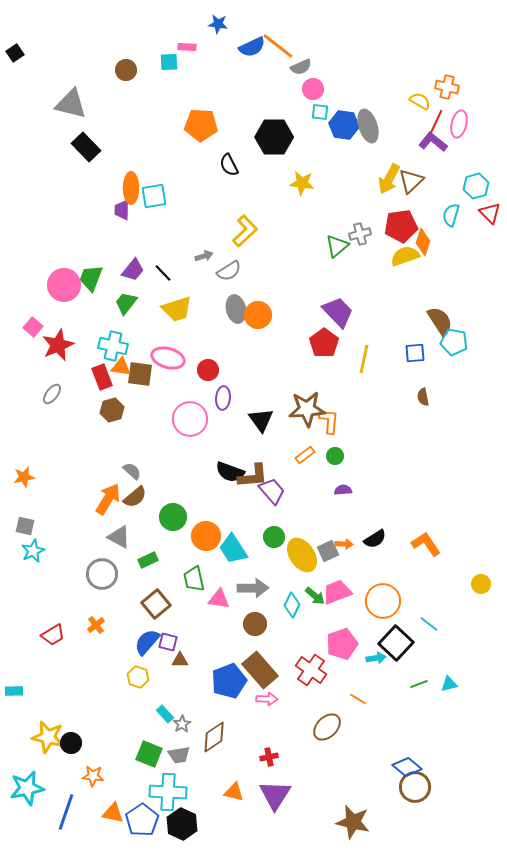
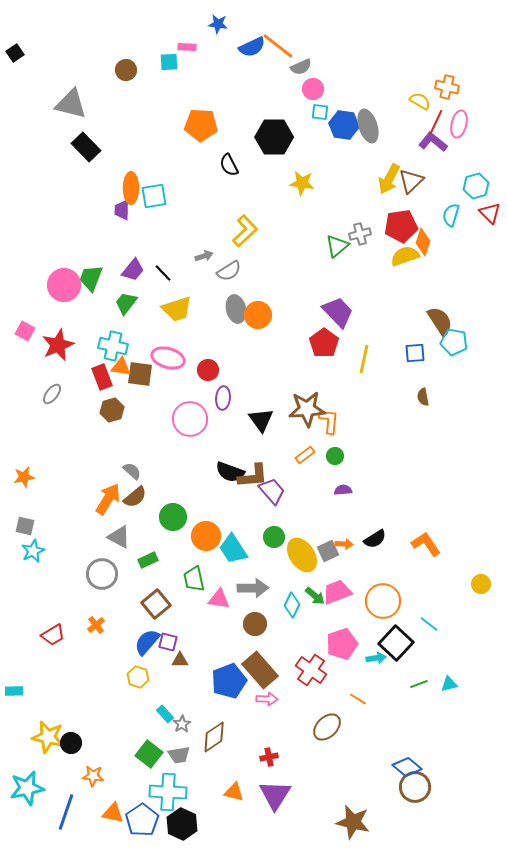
pink square at (33, 327): moved 8 px left, 4 px down; rotated 12 degrees counterclockwise
green square at (149, 754): rotated 16 degrees clockwise
